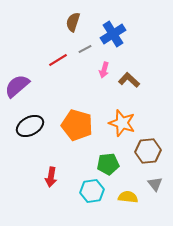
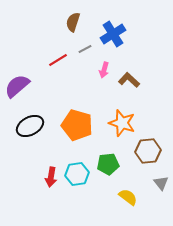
gray triangle: moved 6 px right, 1 px up
cyan hexagon: moved 15 px left, 17 px up
yellow semicircle: rotated 30 degrees clockwise
